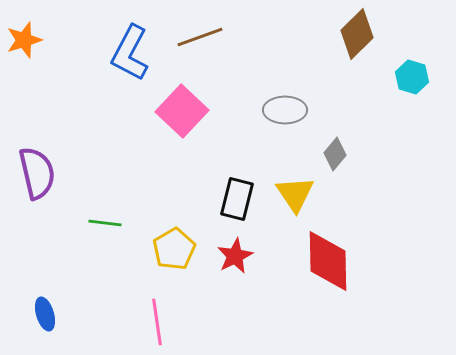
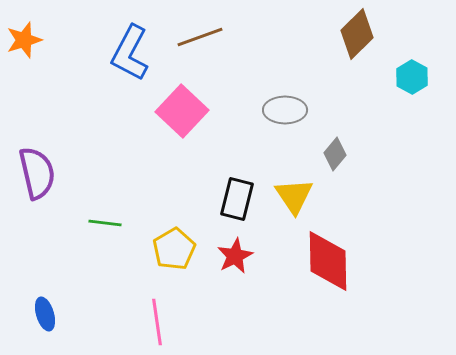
cyan hexagon: rotated 12 degrees clockwise
yellow triangle: moved 1 px left, 2 px down
